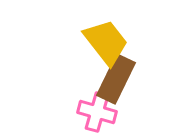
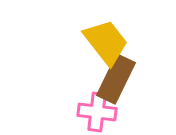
pink cross: rotated 9 degrees counterclockwise
